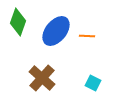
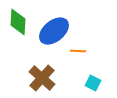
green diamond: rotated 16 degrees counterclockwise
blue ellipse: moved 2 px left; rotated 12 degrees clockwise
orange line: moved 9 px left, 15 px down
